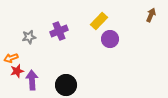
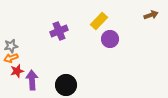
brown arrow: rotated 48 degrees clockwise
gray star: moved 18 px left, 9 px down
